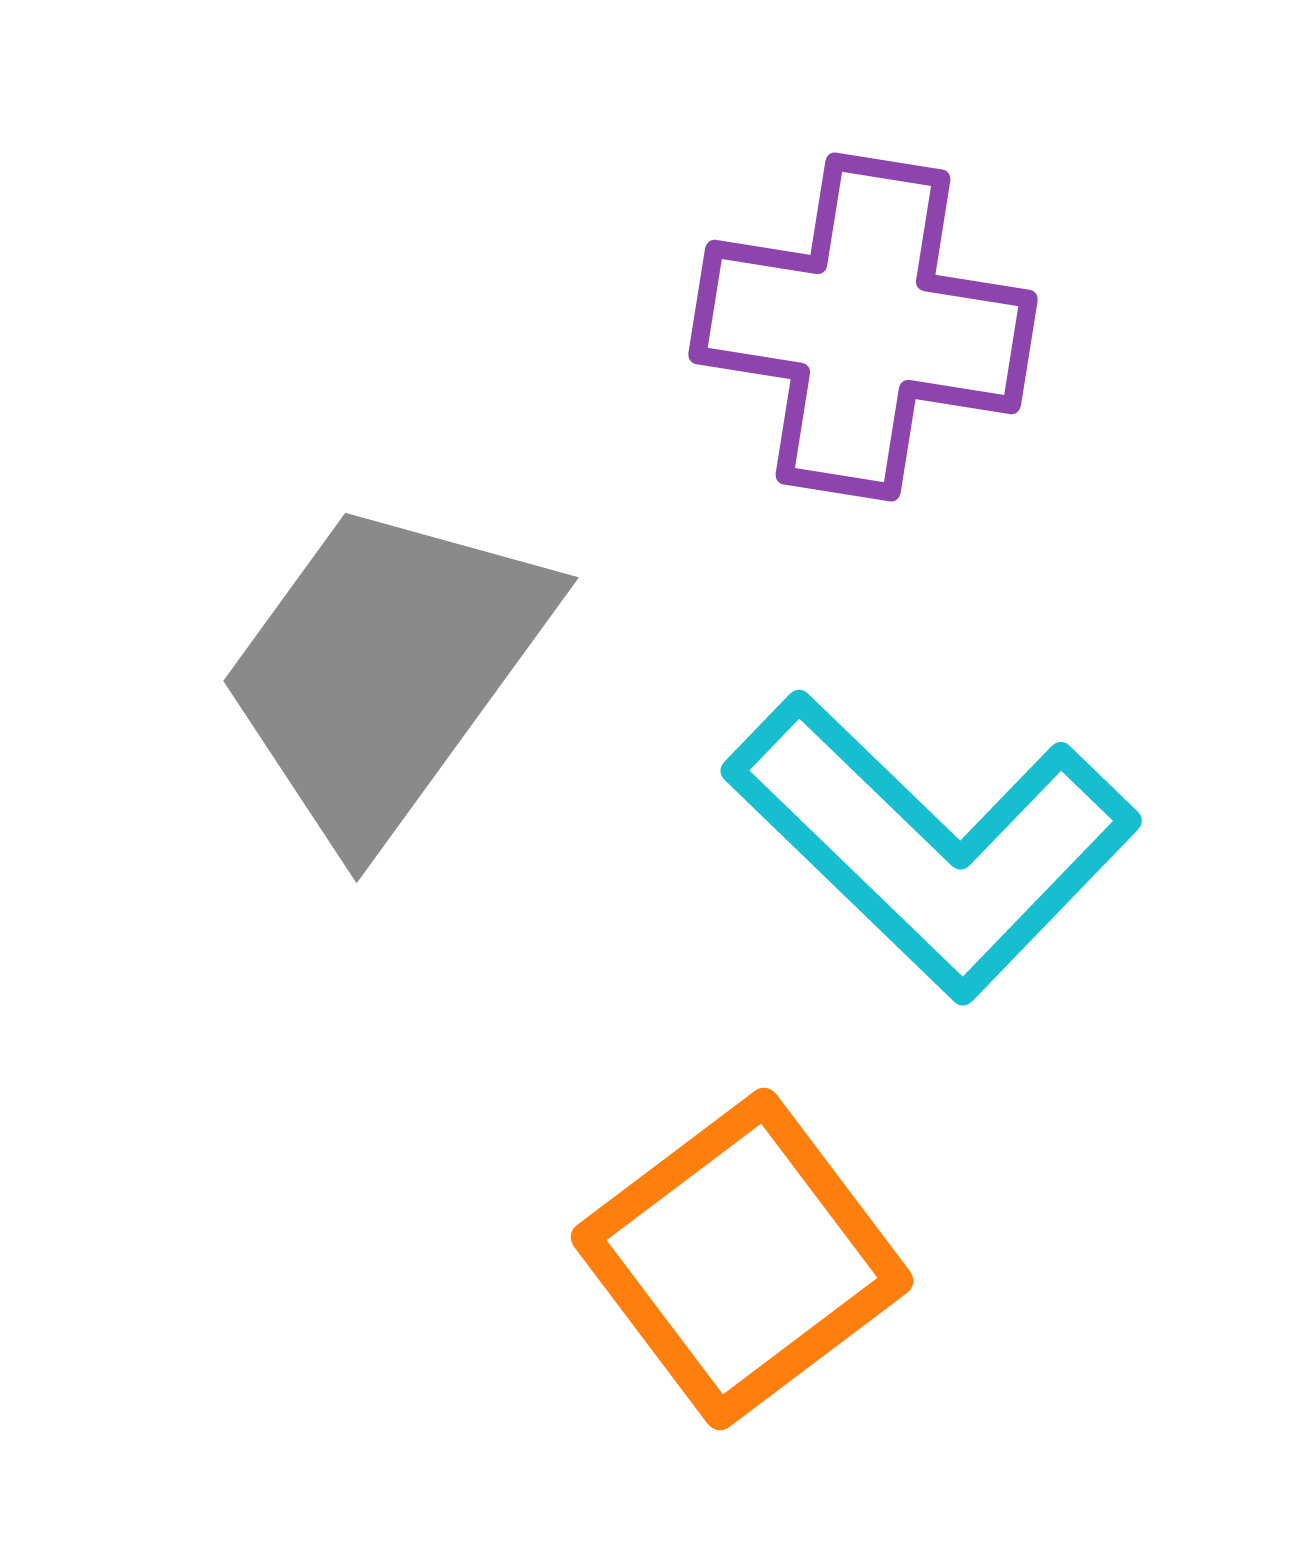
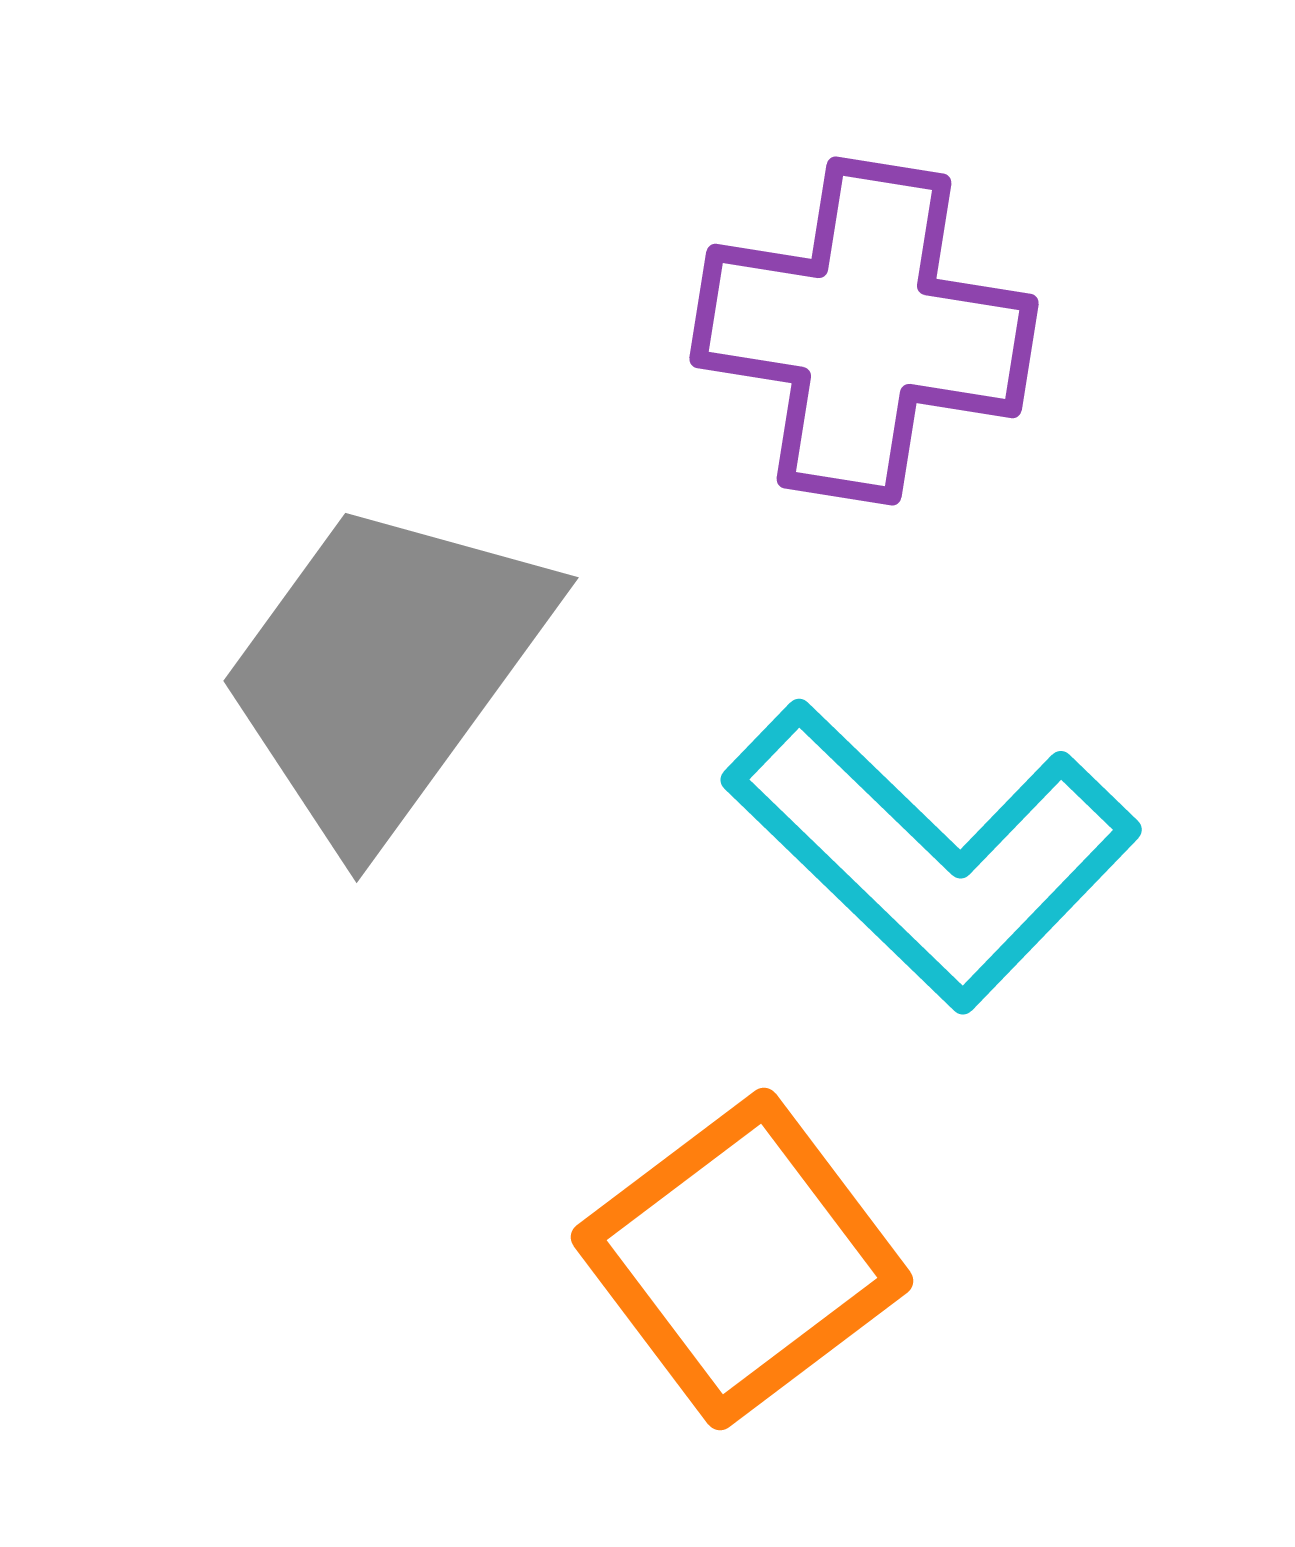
purple cross: moved 1 px right, 4 px down
cyan L-shape: moved 9 px down
